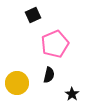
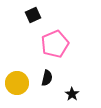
black semicircle: moved 2 px left, 3 px down
